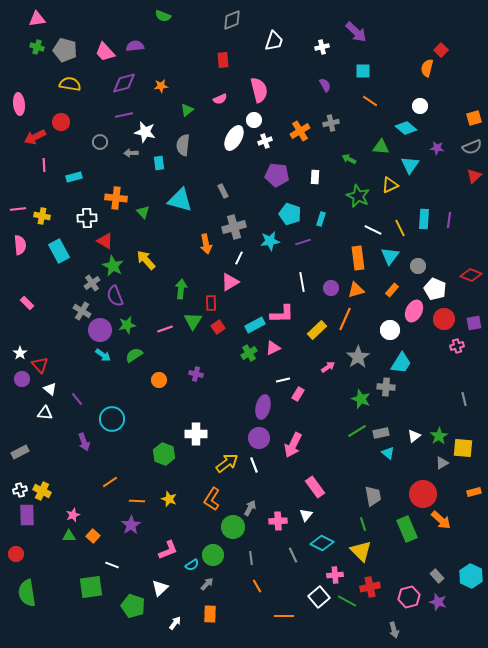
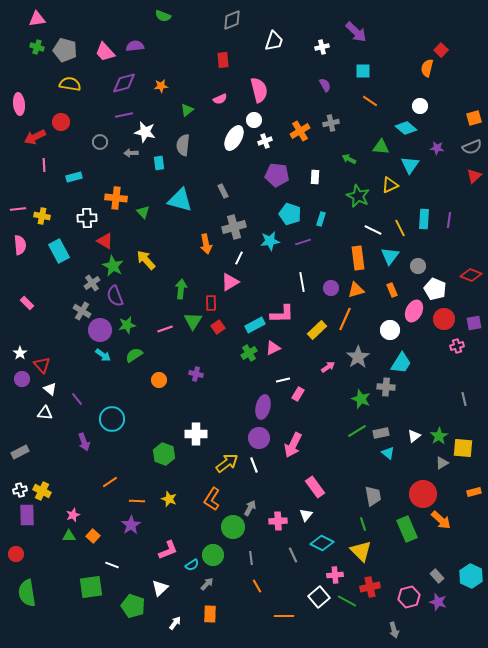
orange rectangle at (392, 290): rotated 64 degrees counterclockwise
red triangle at (40, 365): moved 2 px right
